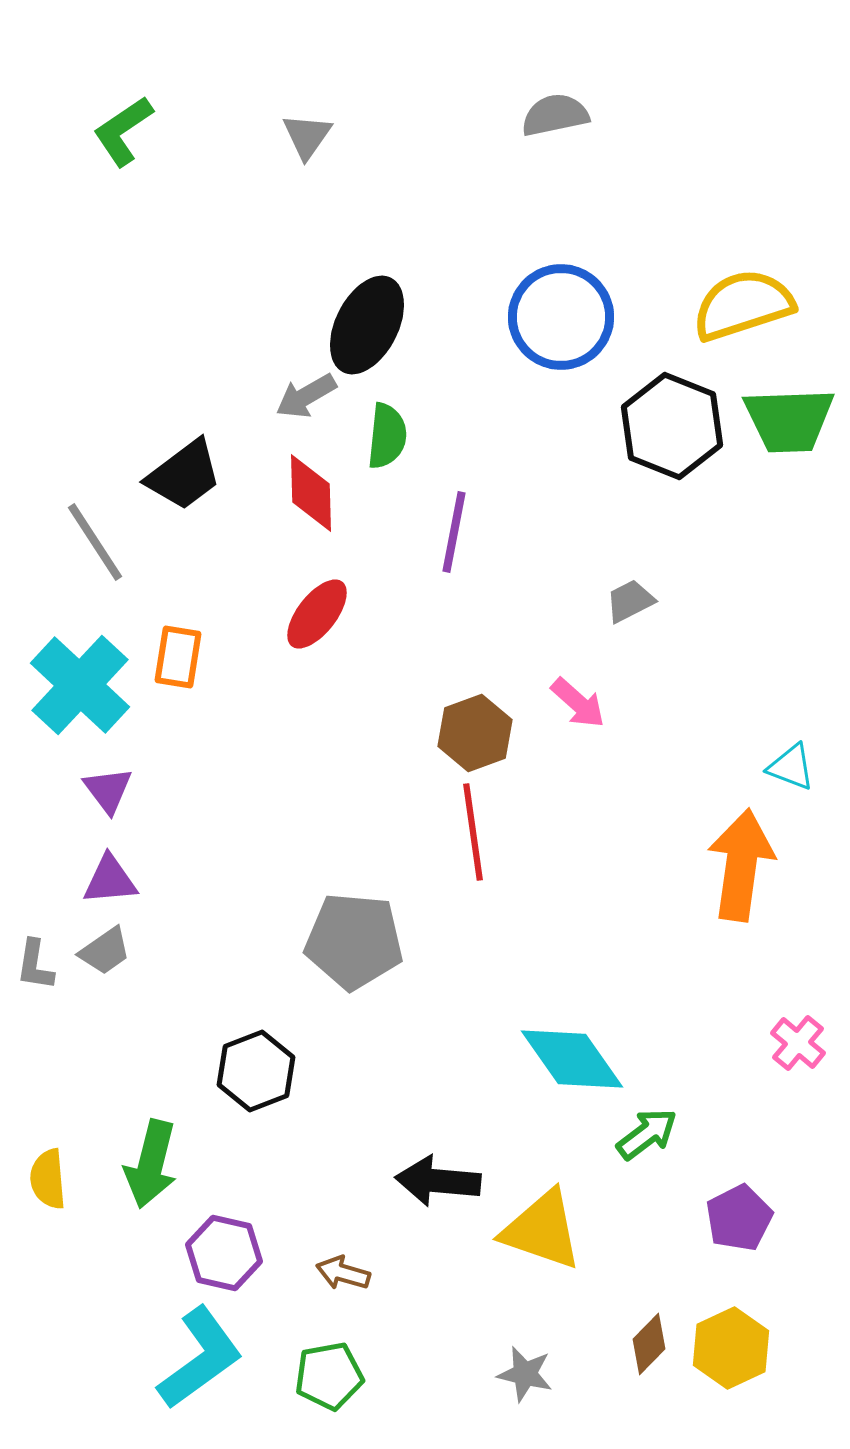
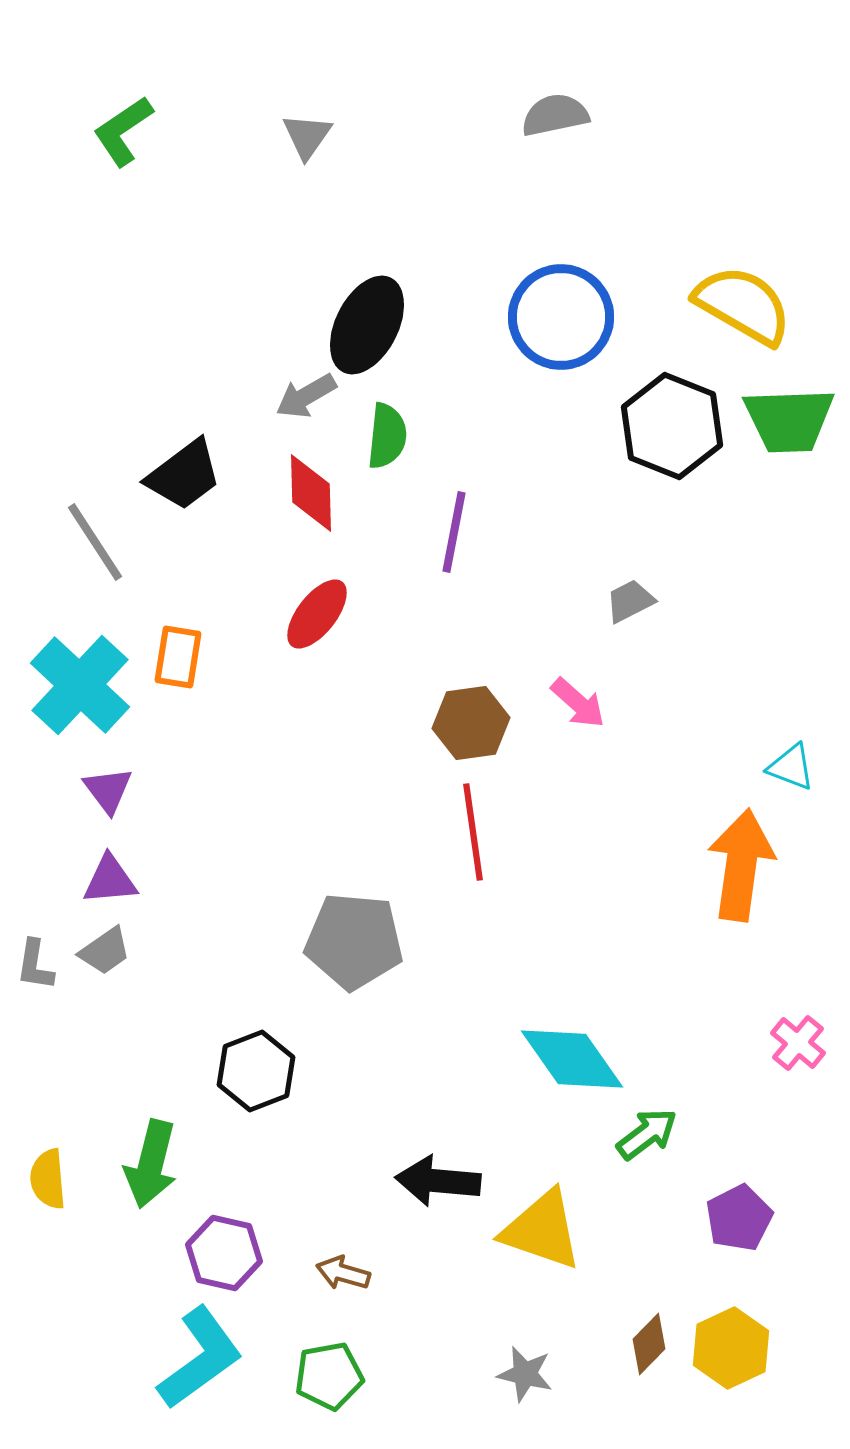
yellow semicircle at (743, 305): rotated 48 degrees clockwise
brown hexagon at (475, 733): moved 4 px left, 10 px up; rotated 12 degrees clockwise
